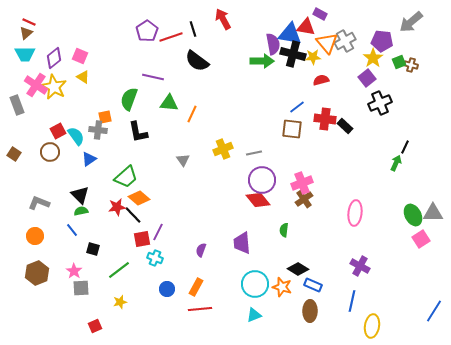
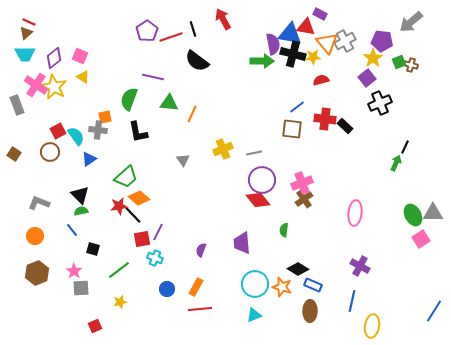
red star at (117, 207): moved 2 px right, 1 px up
